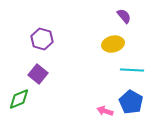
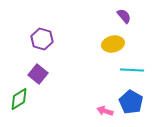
green diamond: rotated 10 degrees counterclockwise
